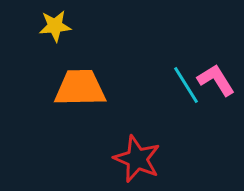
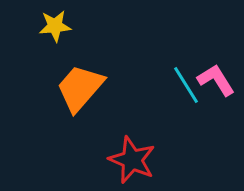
orange trapezoid: rotated 48 degrees counterclockwise
red star: moved 5 px left, 1 px down
